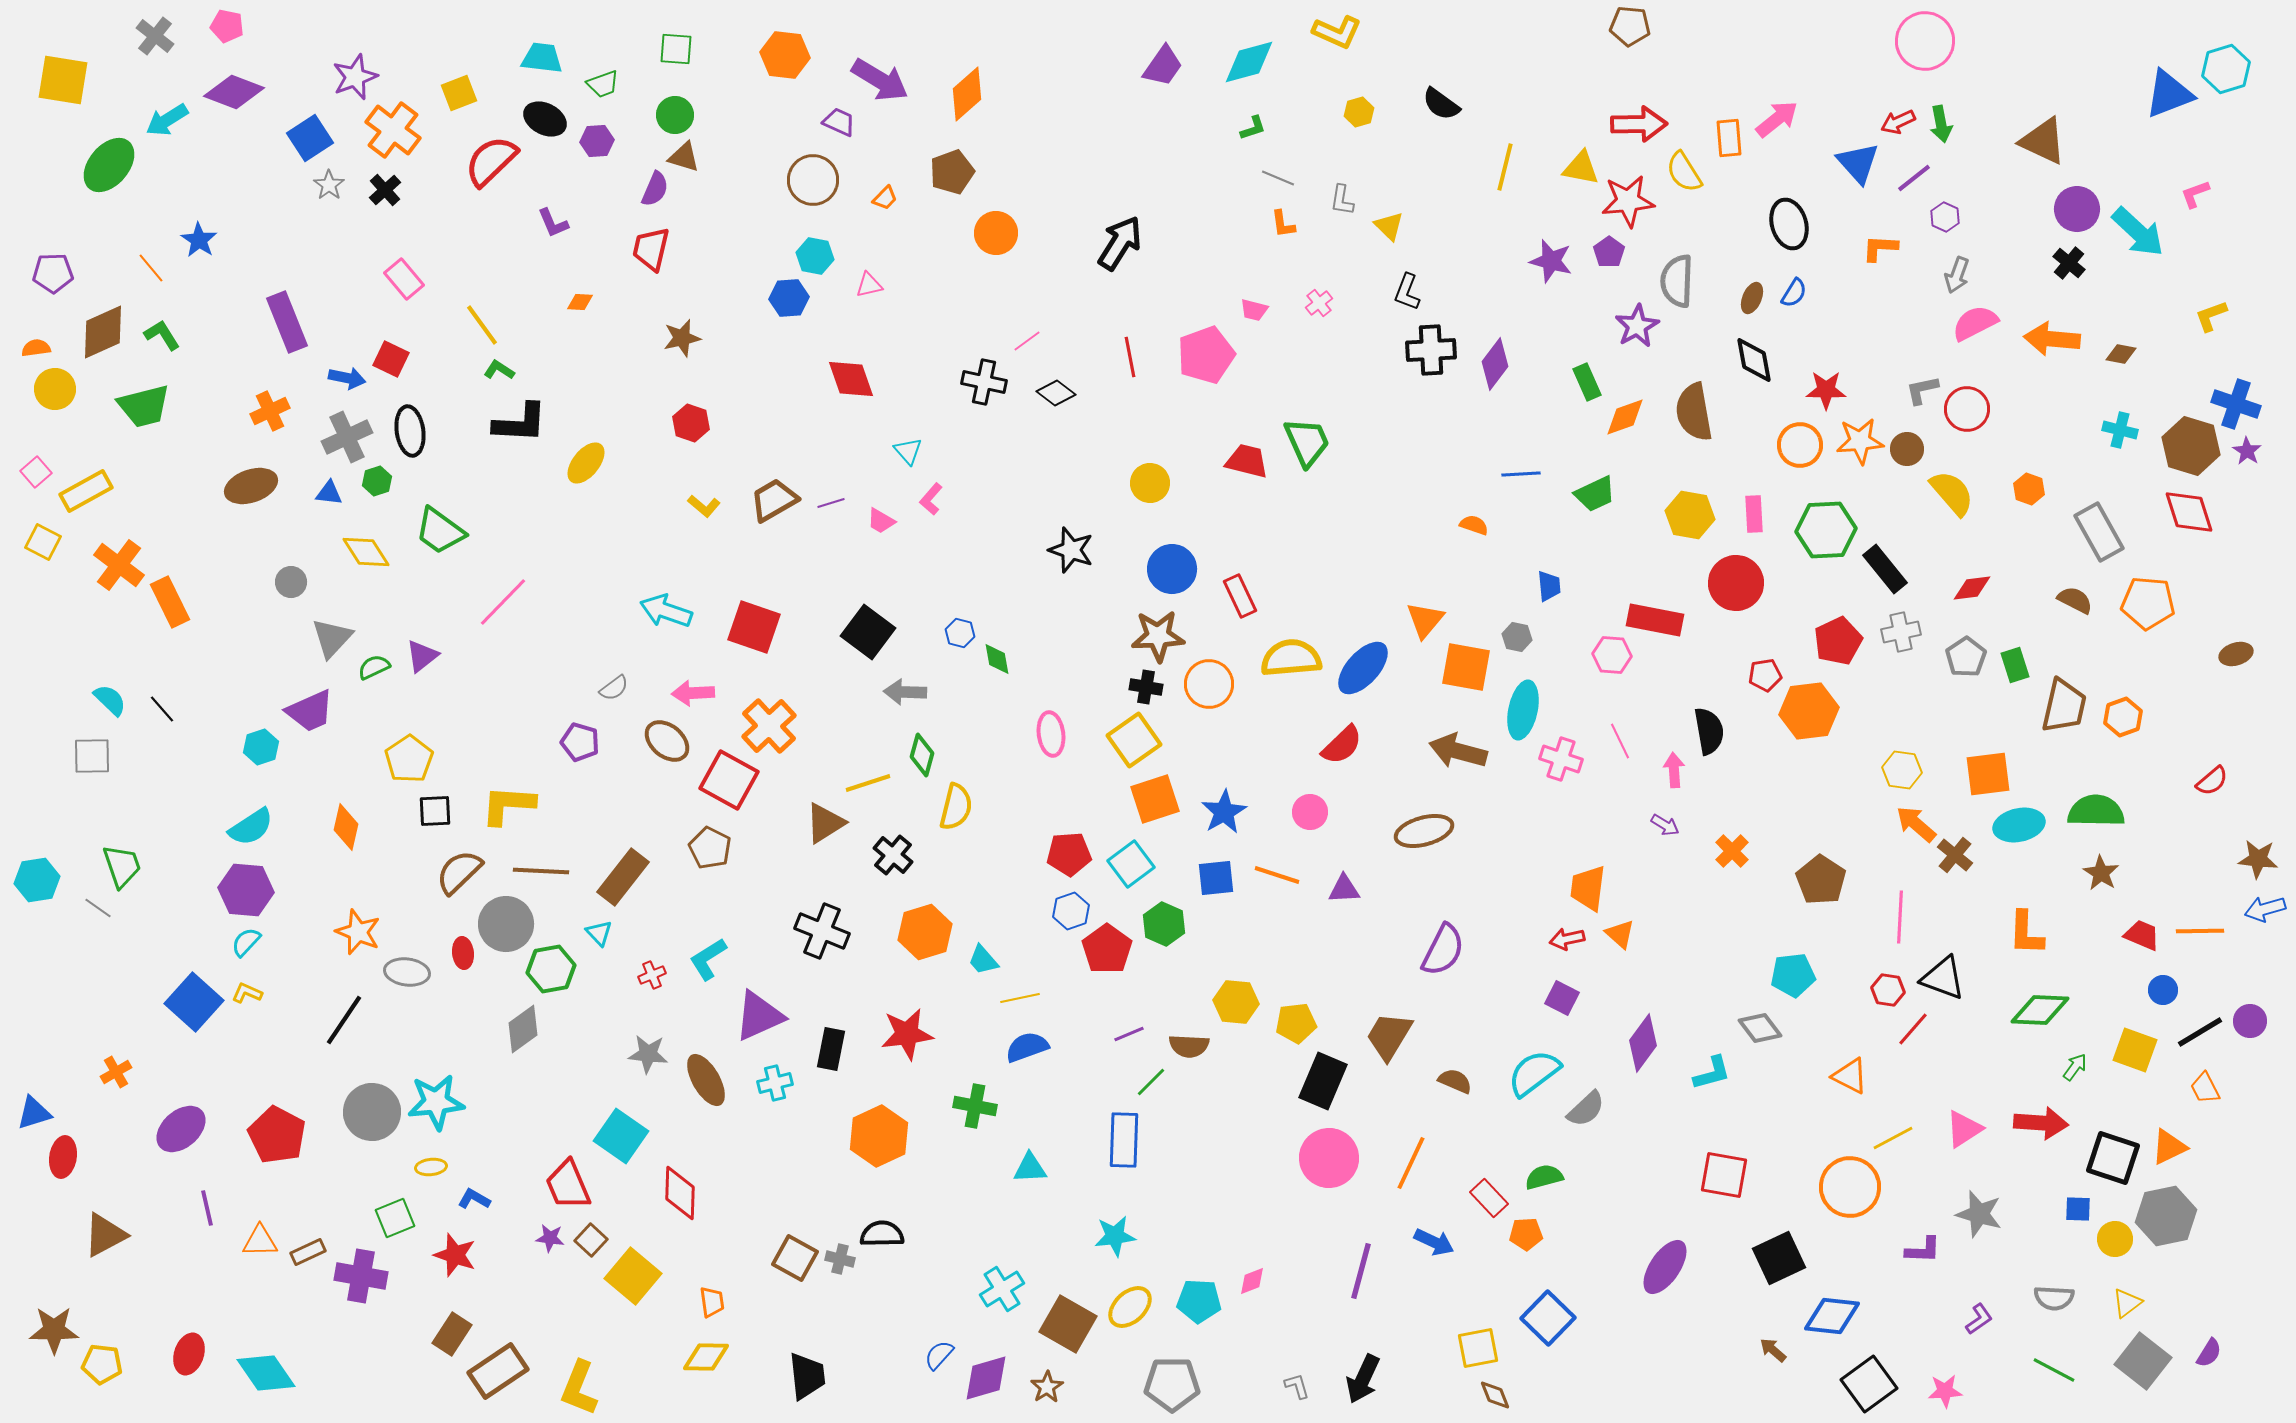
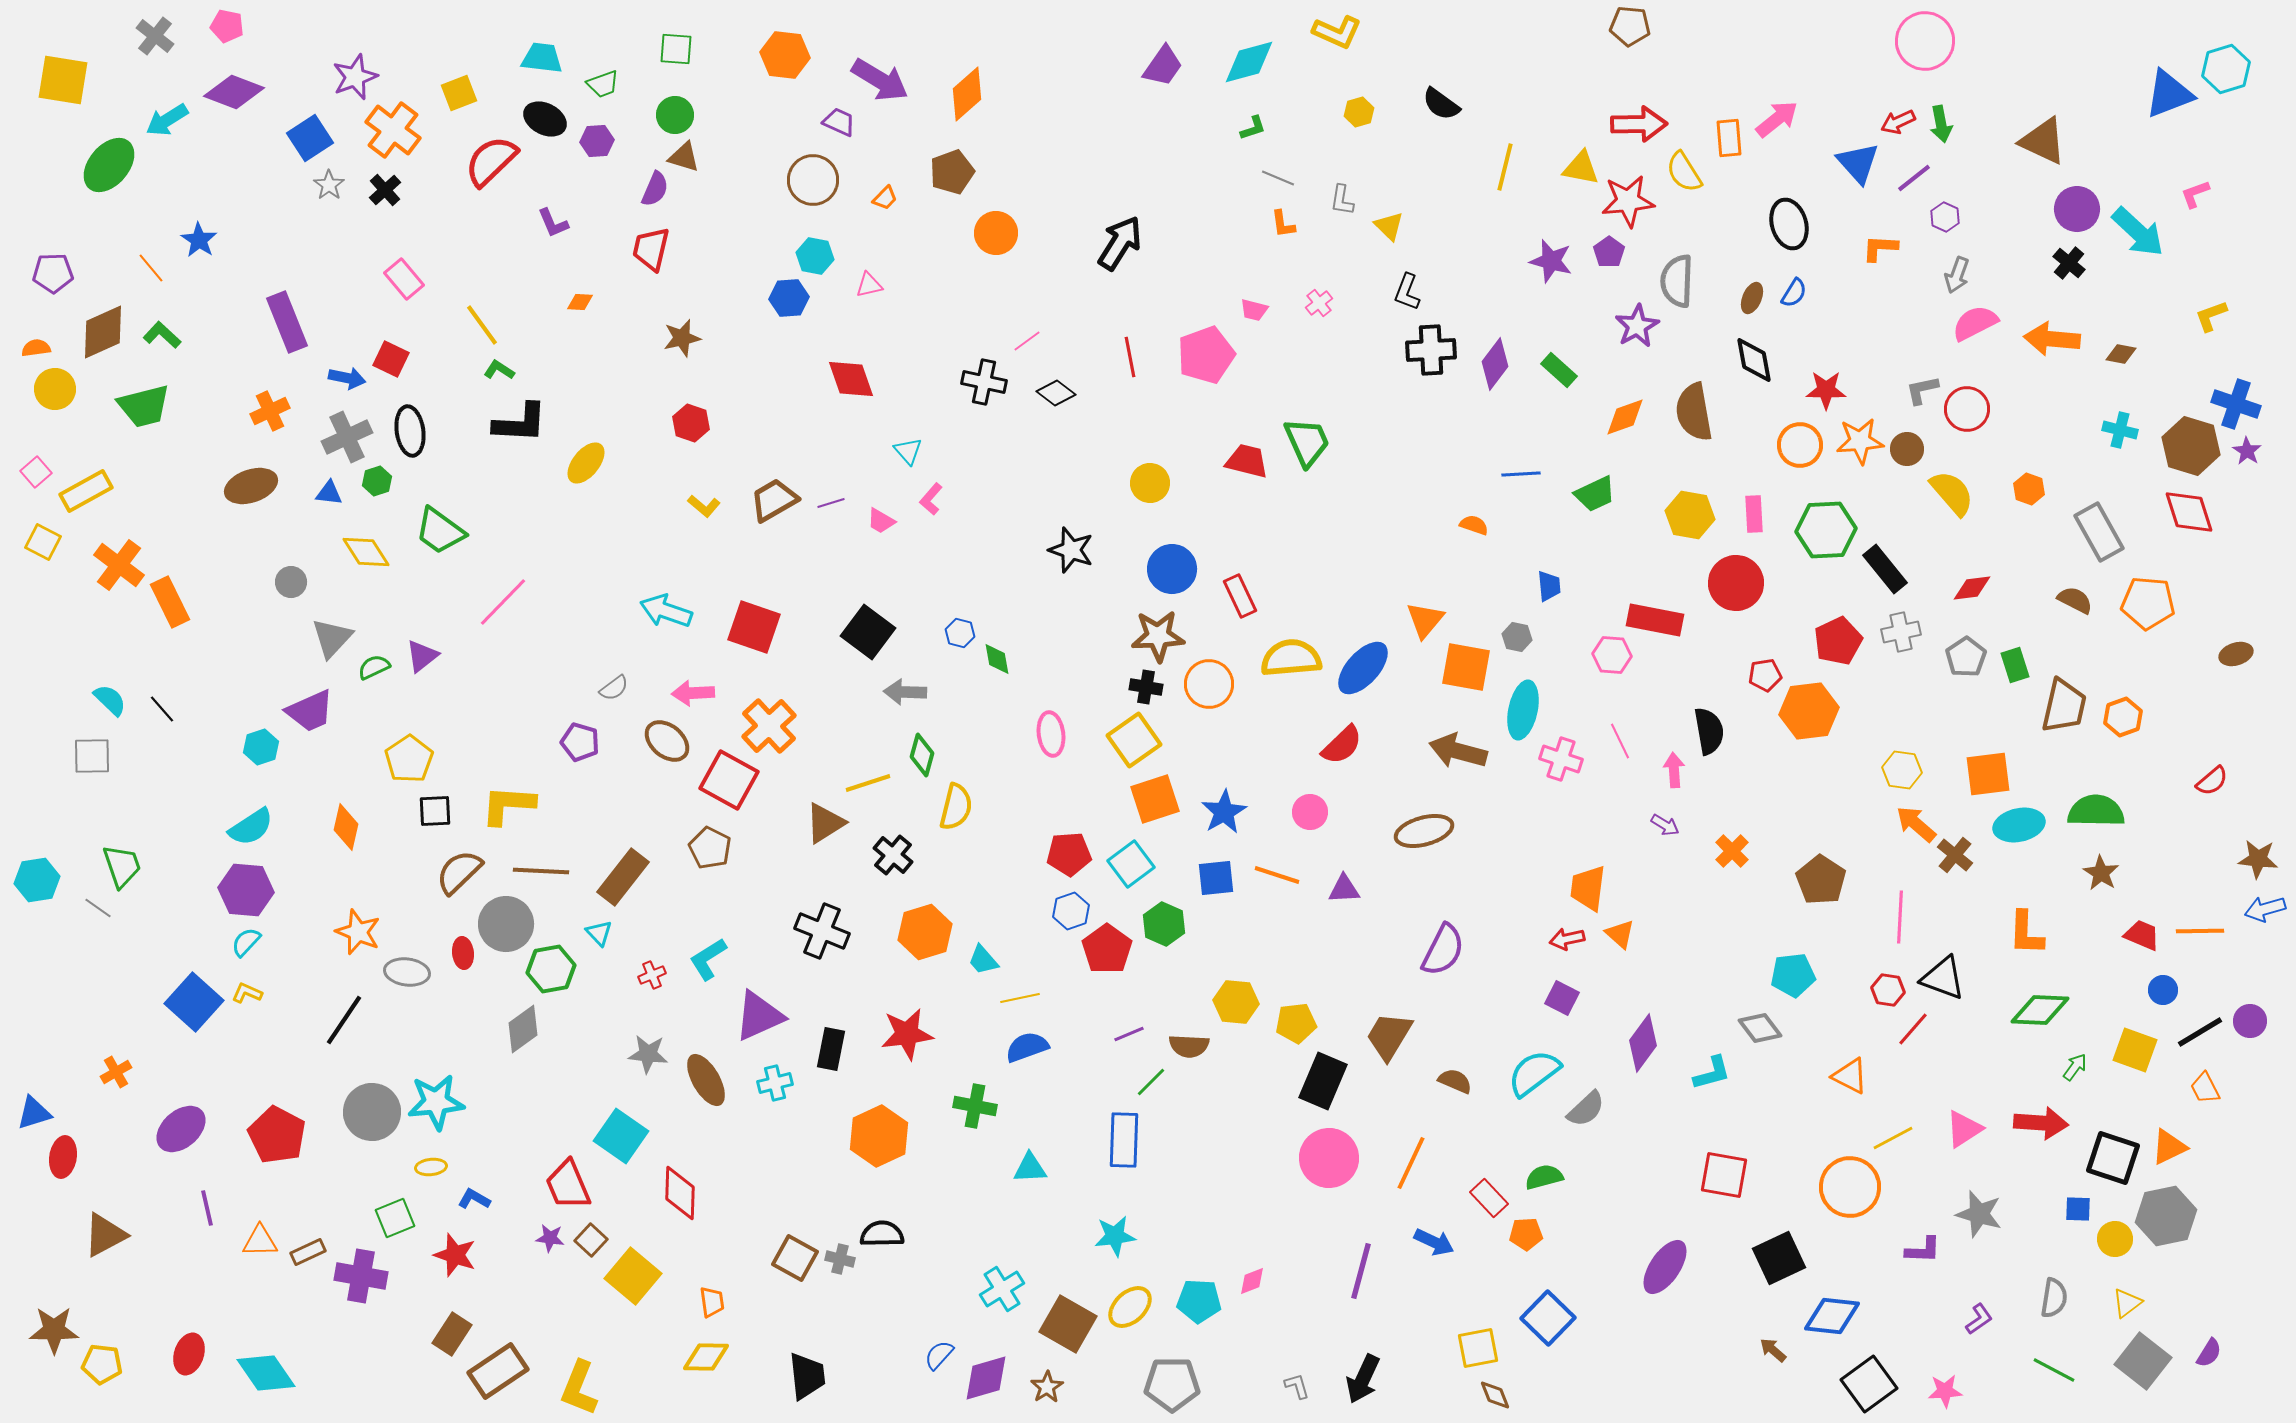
green L-shape at (162, 335): rotated 15 degrees counterclockwise
green rectangle at (1587, 382): moved 28 px left, 12 px up; rotated 24 degrees counterclockwise
gray semicircle at (2054, 1298): rotated 84 degrees counterclockwise
